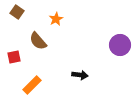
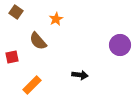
brown square: moved 1 px left
red square: moved 2 px left
